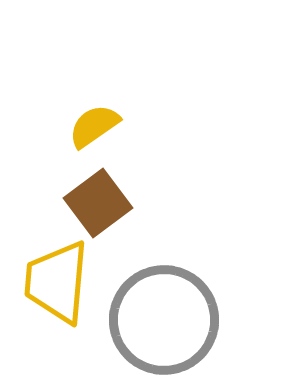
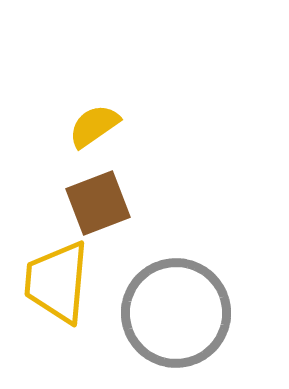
brown square: rotated 16 degrees clockwise
gray circle: moved 12 px right, 7 px up
